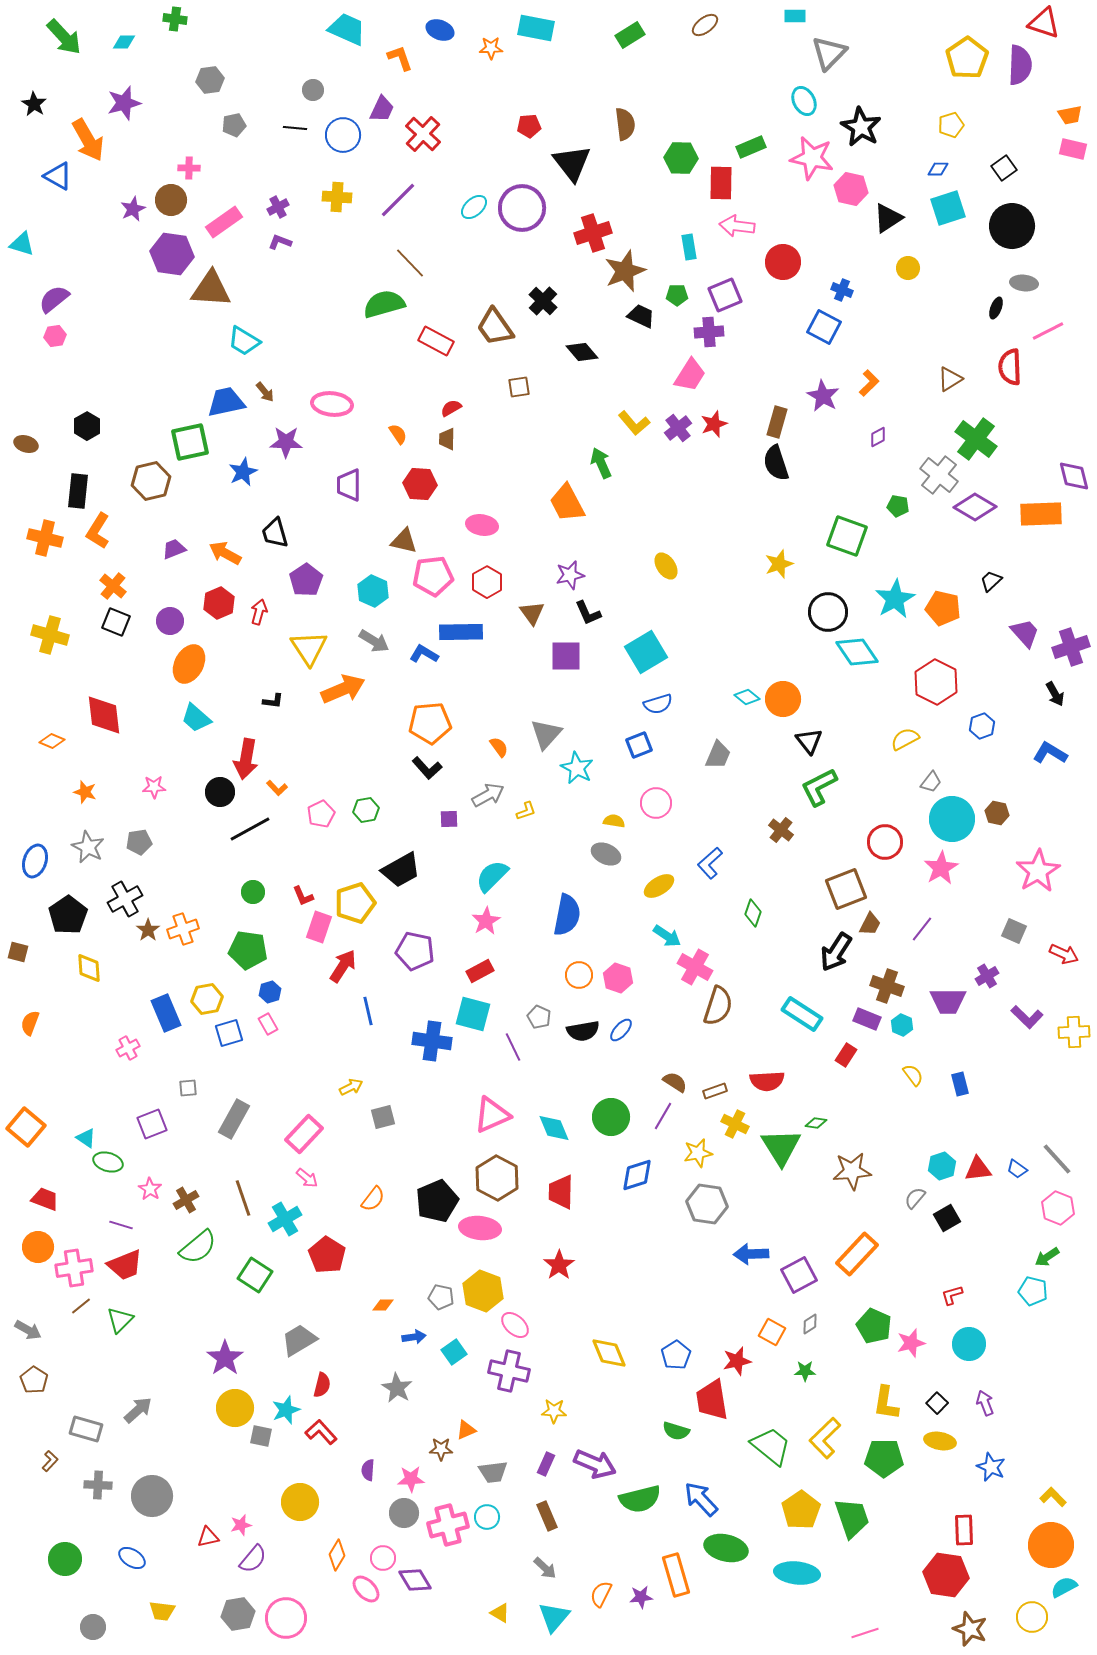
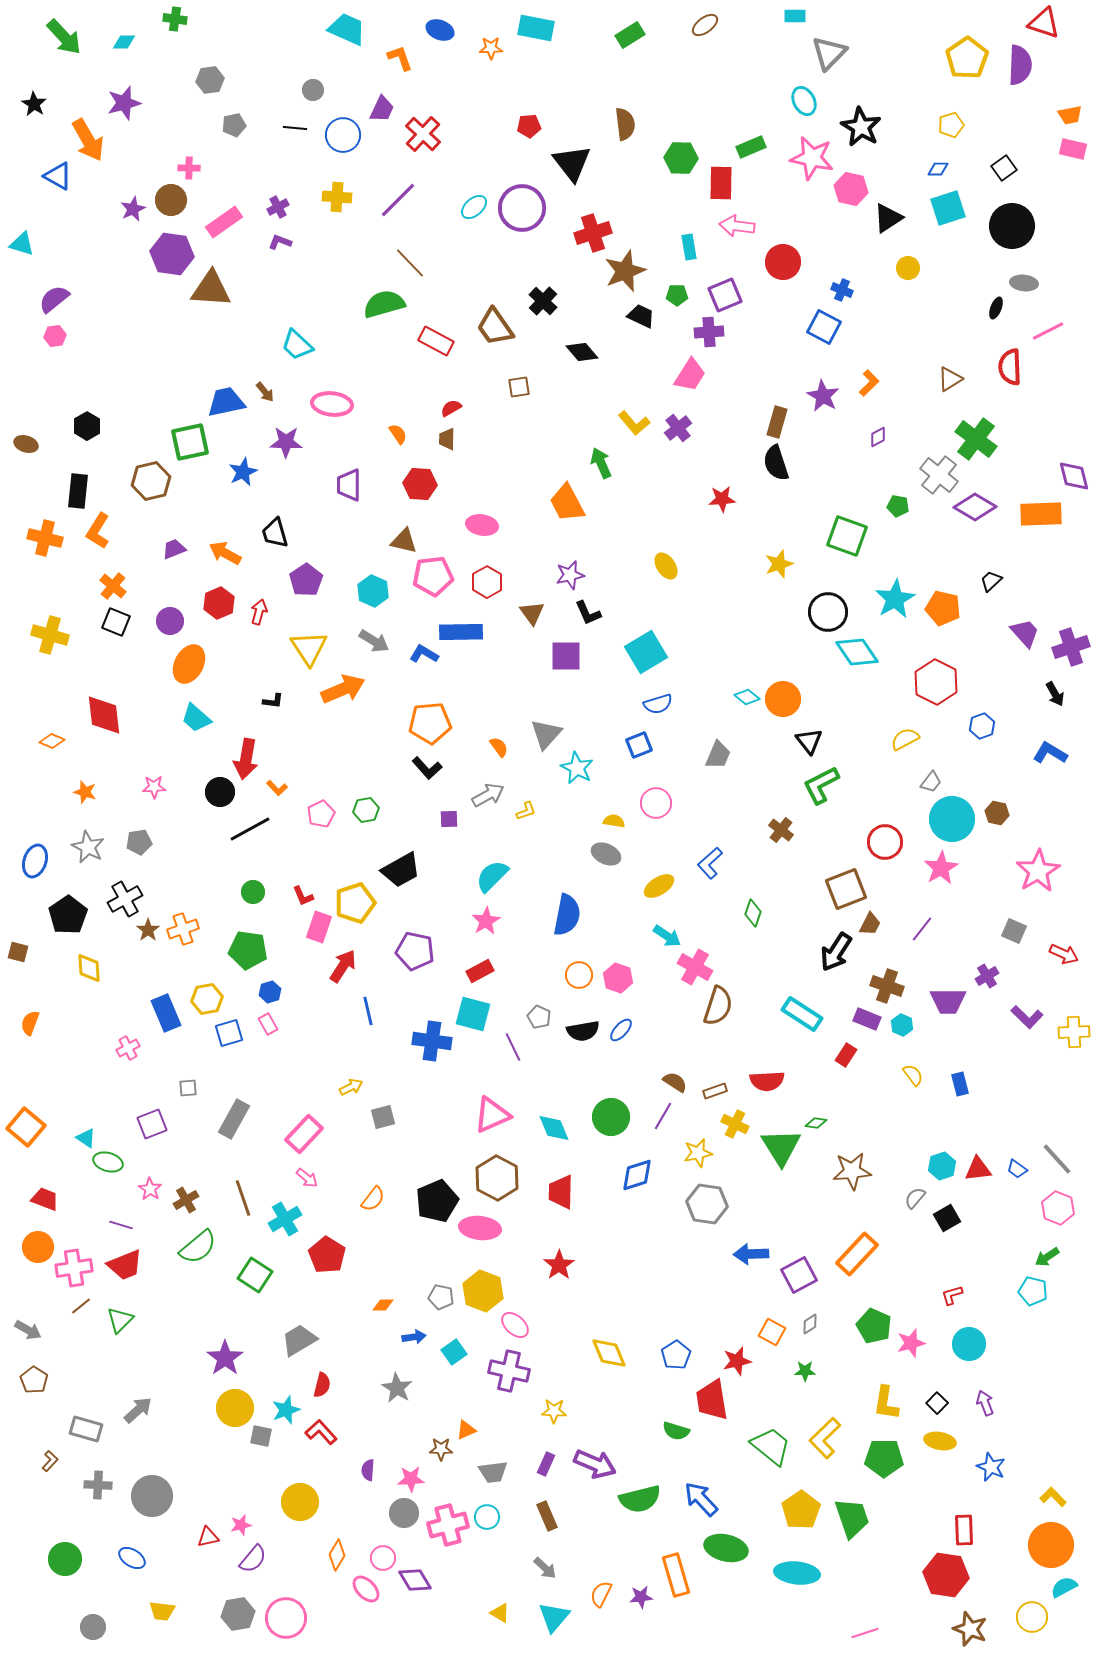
cyan trapezoid at (244, 341): moved 53 px right, 4 px down; rotated 12 degrees clockwise
red star at (714, 424): moved 8 px right, 75 px down; rotated 16 degrees clockwise
green L-shape at (819, 787): moved 2 px right, 2 px up
